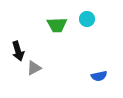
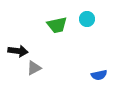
green trapezoid: rotated 10 degrees counterclockwise
black arrow: rotated 66 degrees counterclockwise
blue semicircle: moved 1 px up
